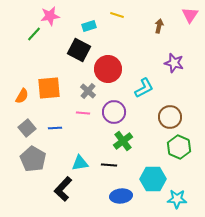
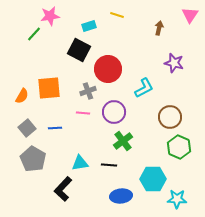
brown arrow: moved 2 px down
gray cross: rotated 28 degrees clockwise
